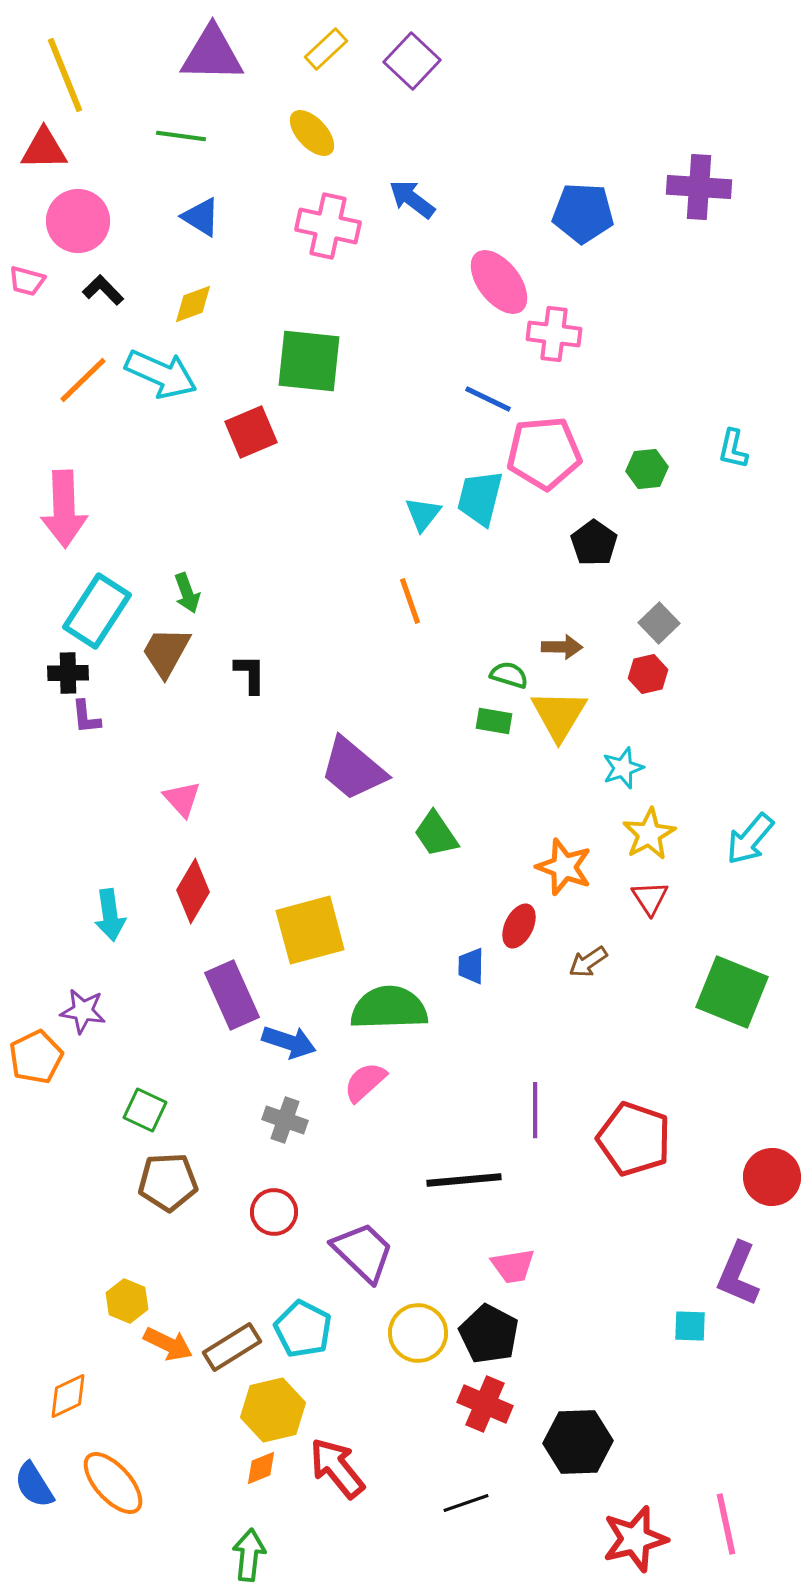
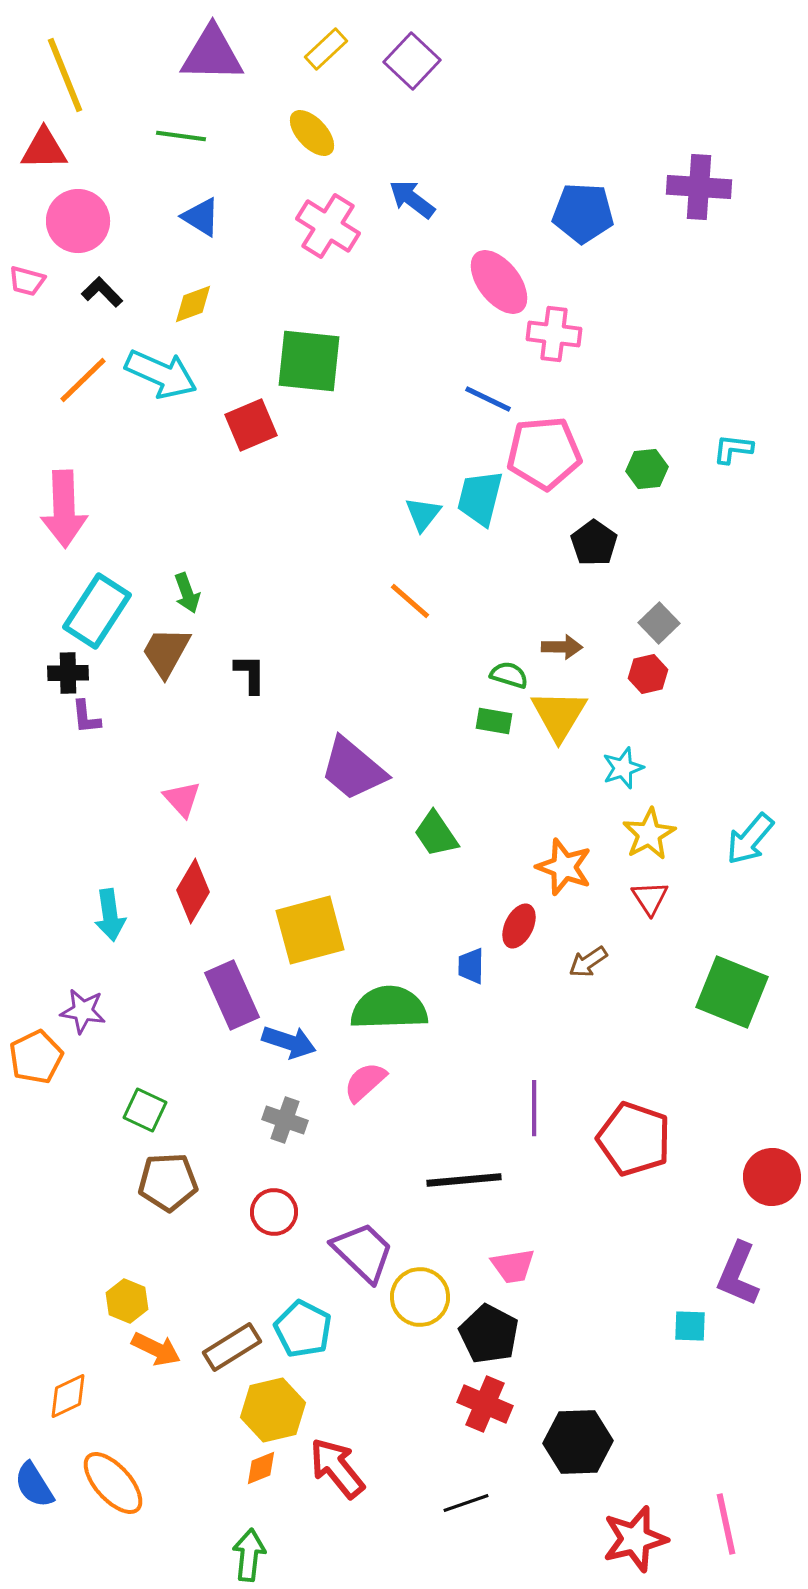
pink cross at (328, 226): rotated 20 degrees clockwise
black L-shape at (103, 290): moved 1 px left, 2 px down
red square at (251, 432): moved 7 px up
cyan L-shape at (733, 449): rotated 84 degrees clockwise
orange line at (410, 601): rotated 30 degrees counterclockwise
purple line at (535, 1110): moved 1 px left, 2 px up
yellow circle at (418, 1333): moved 2 px right, 36 px up
orange arrow at (168, 1344): moved 12 px left, 5 px down
